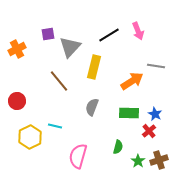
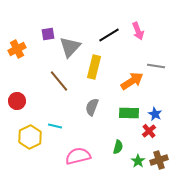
pink semicircle: rotated 60 degrees clockwise
